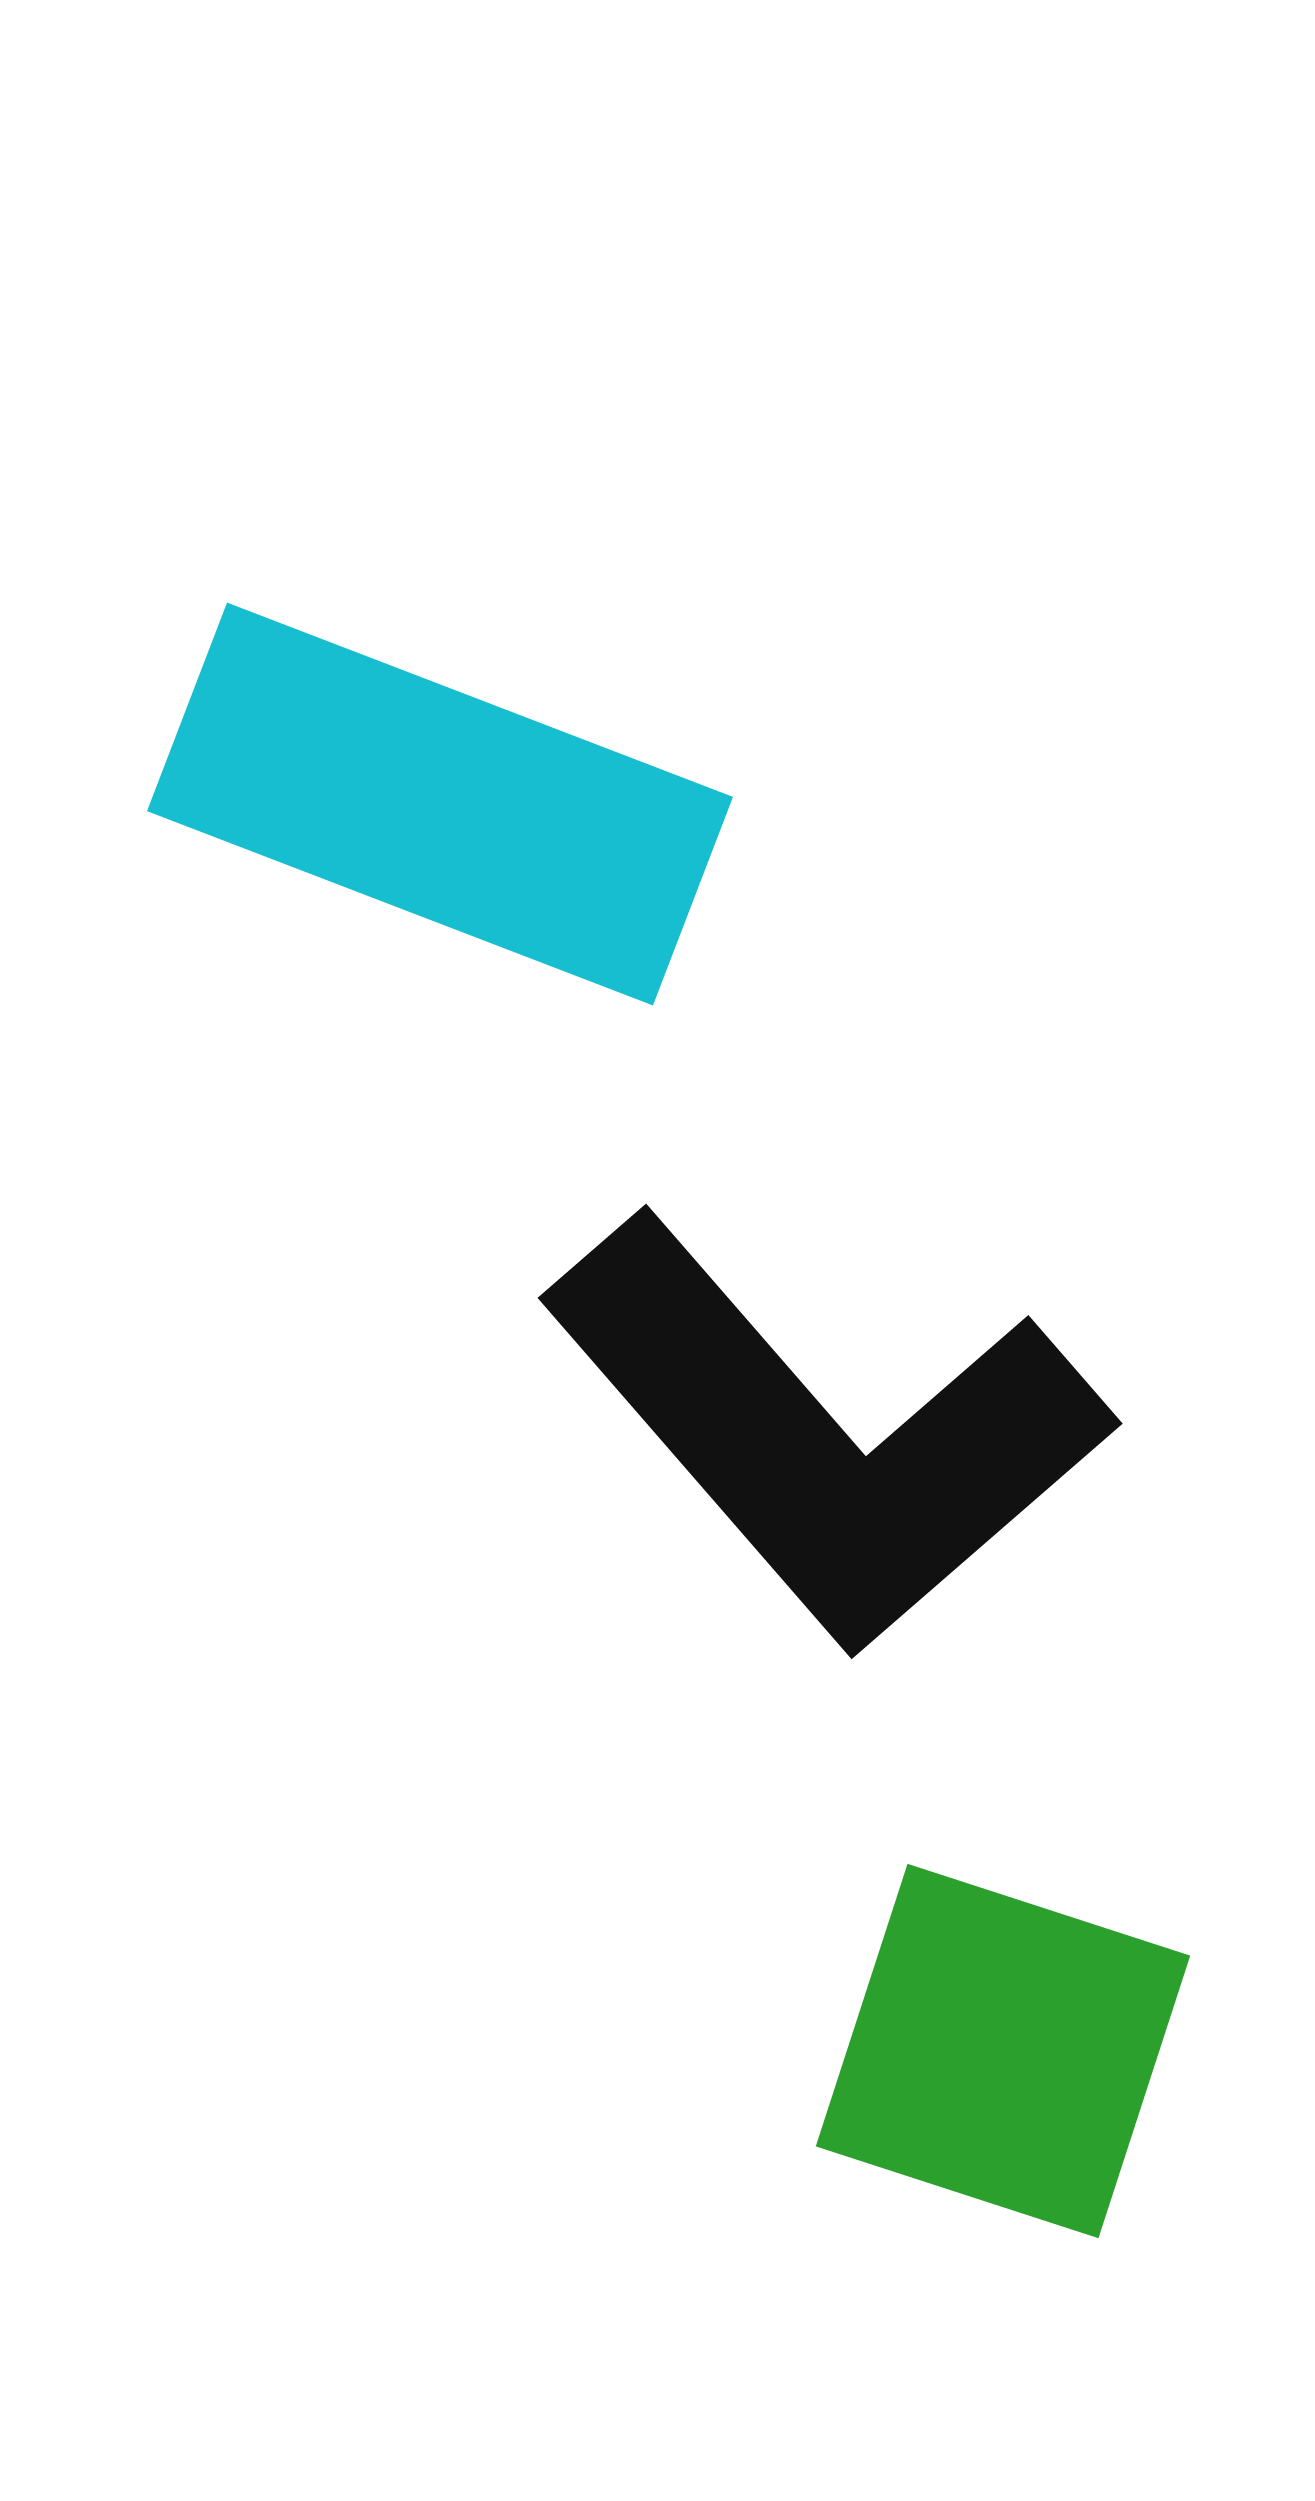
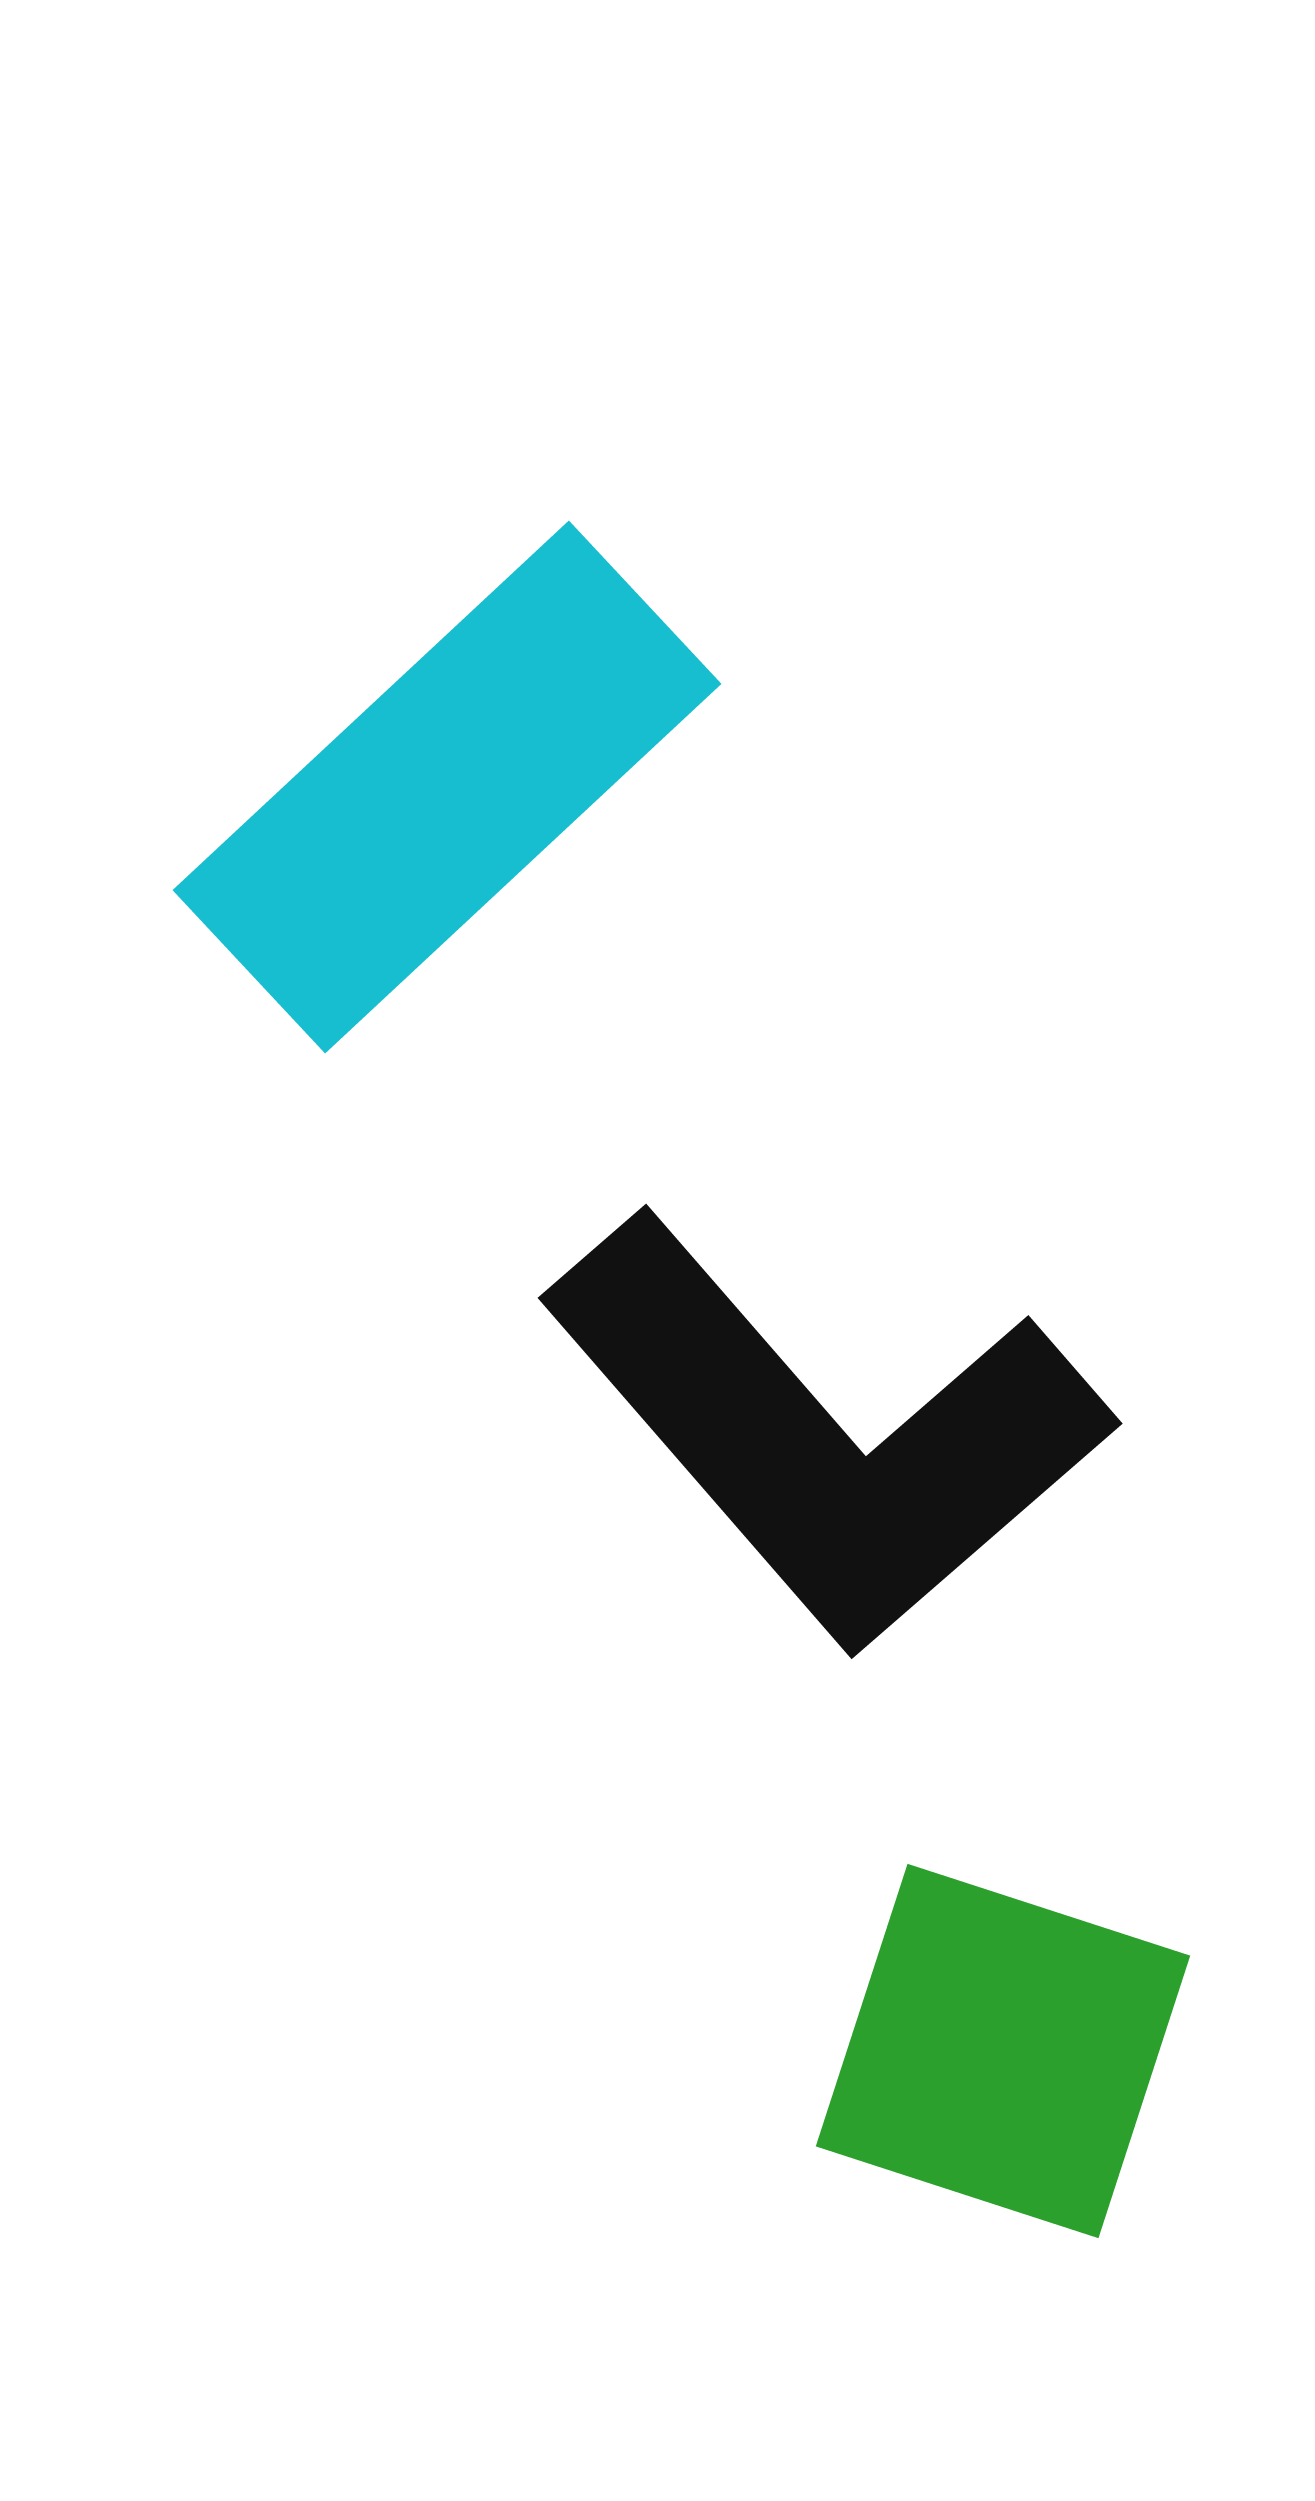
cyan rectangle: moved 7 px right, 17 px up; rotated 64 degrees counterclockwise
